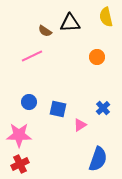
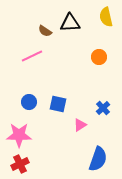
orange circle: moved 2 px right
blue square: moved 5 px up
